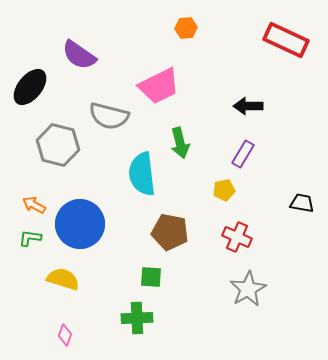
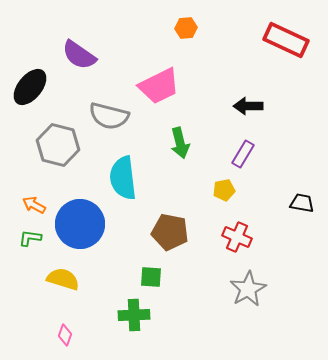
cyan semicircle: moved 19 px left, 4 px down
green cross: moved 3 px left, 3 px up
